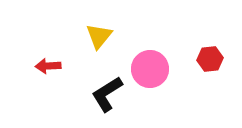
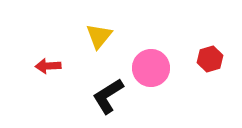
red hexagon: rotated 10 degrees counterclockwise
pink circle: moved 1 px right, 1 px up
black L-shape: moved 1 px right, 2 px down
